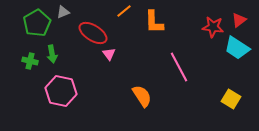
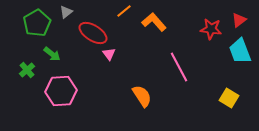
gray triangle: moved 3 px right; rotated 16 degrees counterclockwise
orange L-shape: rotated 140 degrees clockwise
red star: moved 2 px left, 2 px down
cyan trapezoid: moved 3 px right, 3 px down; rotated 36 degrees clockwise
green arrow: rotated 42 degrees counterclockwise
green cross: moved 3 px left, 9 px down; rotated 35 degrees clockwise
pink hexagon: rotated 16 degrees counterclockwise
yellow square: moved 2 px left, 1 px up
